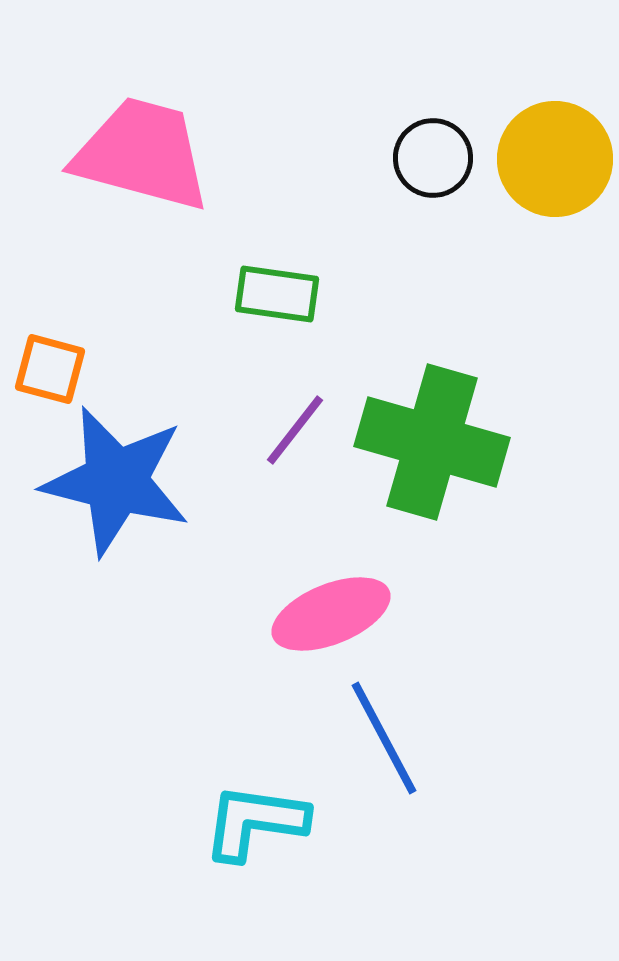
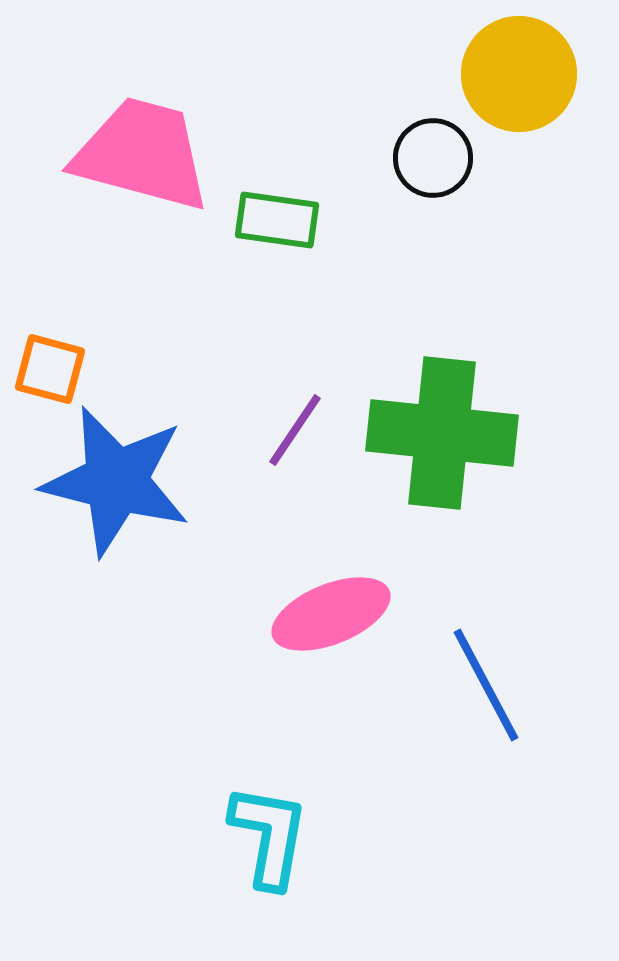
yellow circle: moved 36 px left, 85 px up
green rectangle: moved 74 px up
purple line: rotated 4 degrees counterclockwise
green cross: moved 10 px right, 9 px up; rotated 10 degrees counterclockwise
blue line: moved 102 px right, 53 px up
cyan L-shape: moved 14 px right, 14 px down; rotated 92 degrees clockwise
